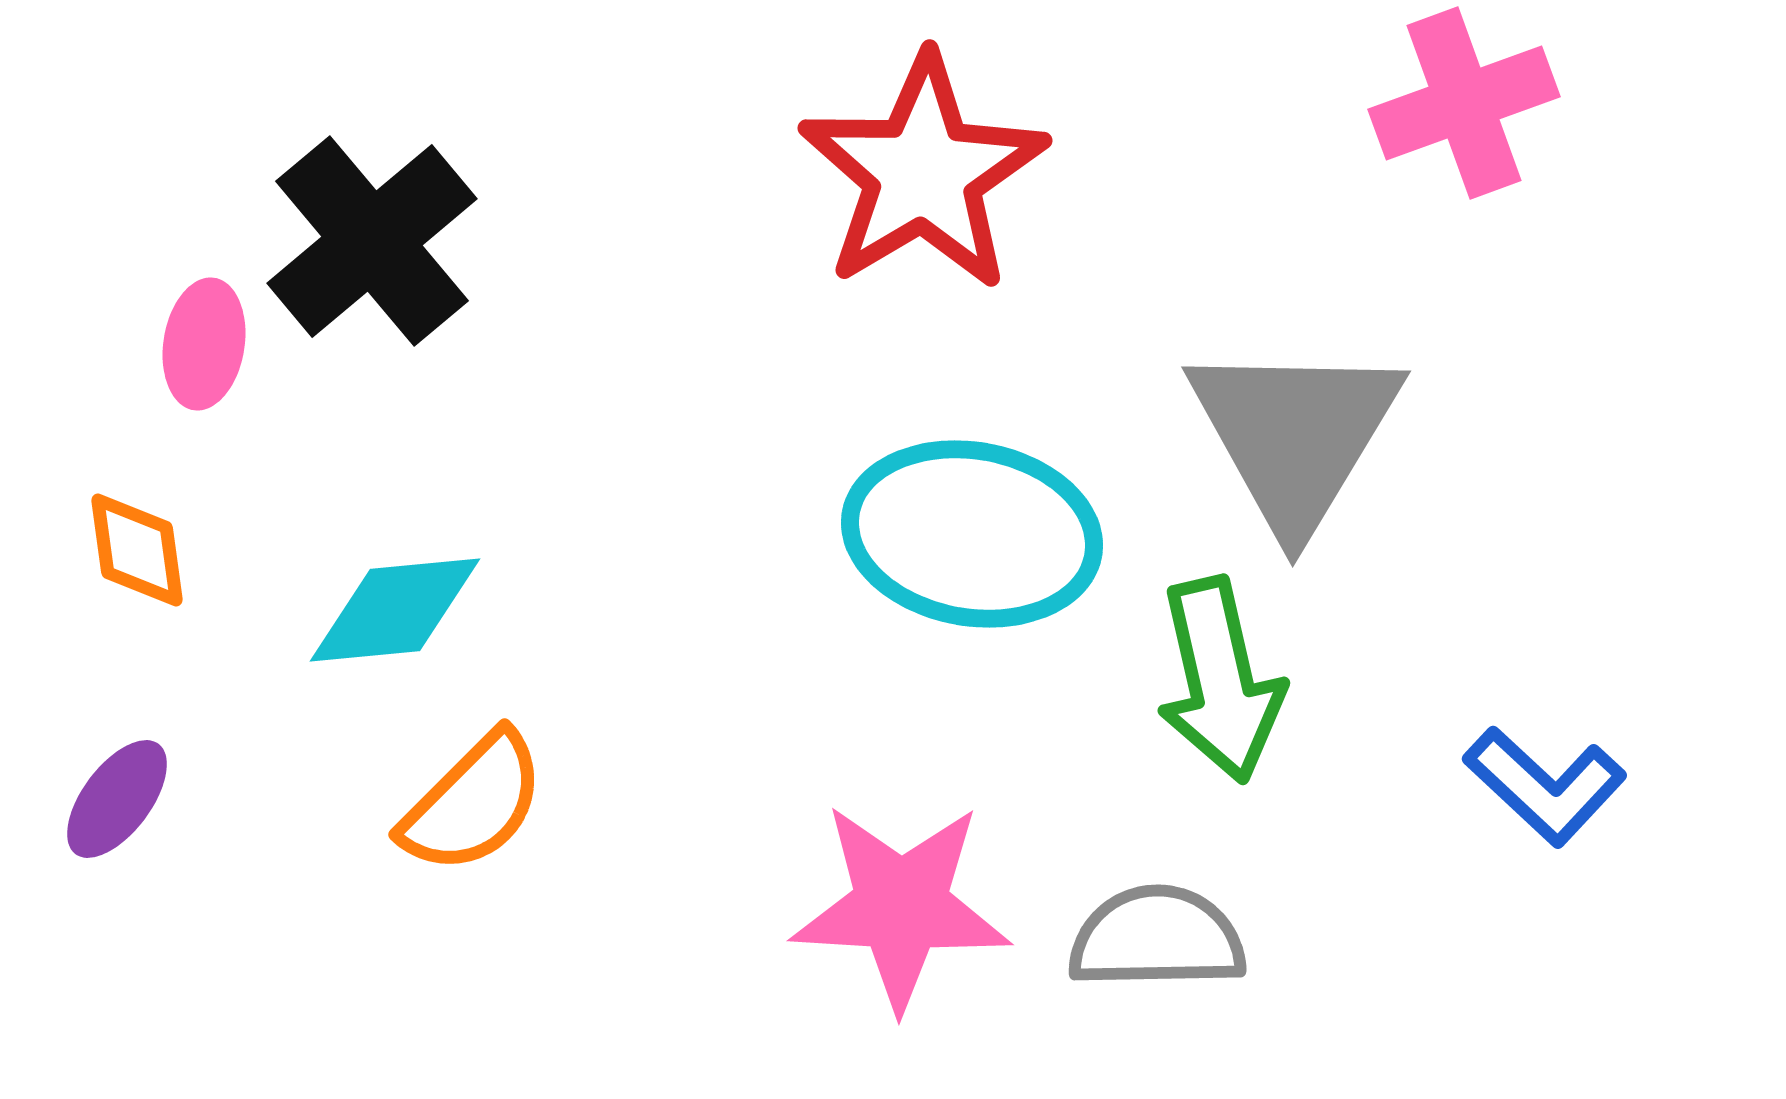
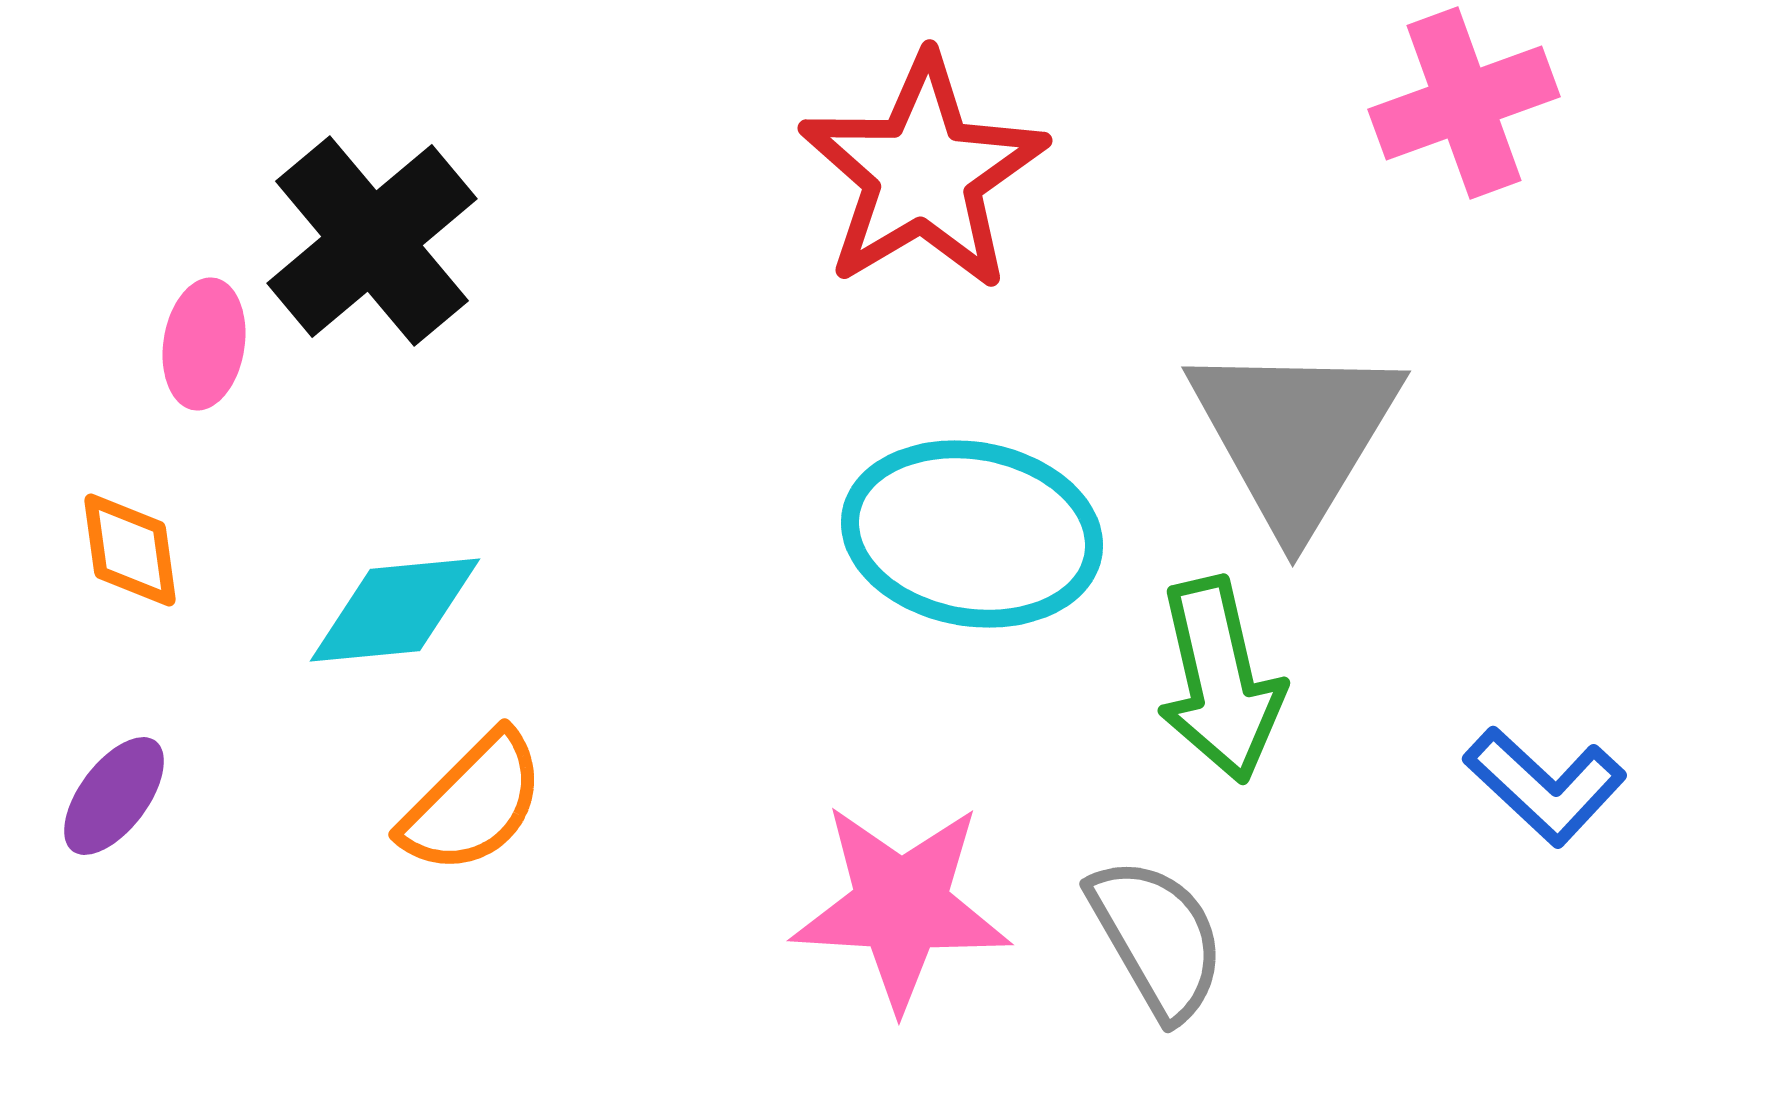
orange diamond: moved 7 px left
purple ellipse: moved 3 px left, 3 px up
gray semicircle: rotated 61 degrees clockwise
